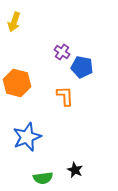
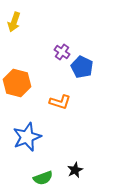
blue pentagon: rotated 15 degrees clockwise
orange L-shape: moved 5 px left, 6 px down; rotated 110 degrees clockwise
black star: rotated 21 degrees clockwise
green semicircle: rotated 12 degrees counterclockwise
